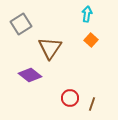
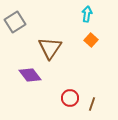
gray square: moved 6 px left, 2 px up
purple diamond: rotated 15 degrees clockwise
